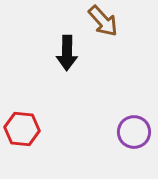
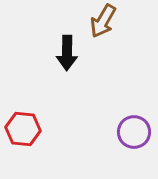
brown arrow: rotated 72 degrees clockwise
red hexagon: moved 1 px right
